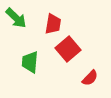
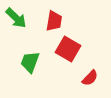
red trapezoid: moved 1 px right, 3 px up
red square: rotated 20 degrees counterclockwise
green trapezoid: rotated 15 degrees clockwise
